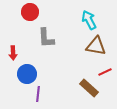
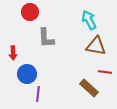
red line: rotated 32 degrees clockwise
